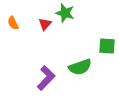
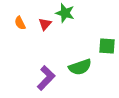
orange semicircle: moved 7 px right
